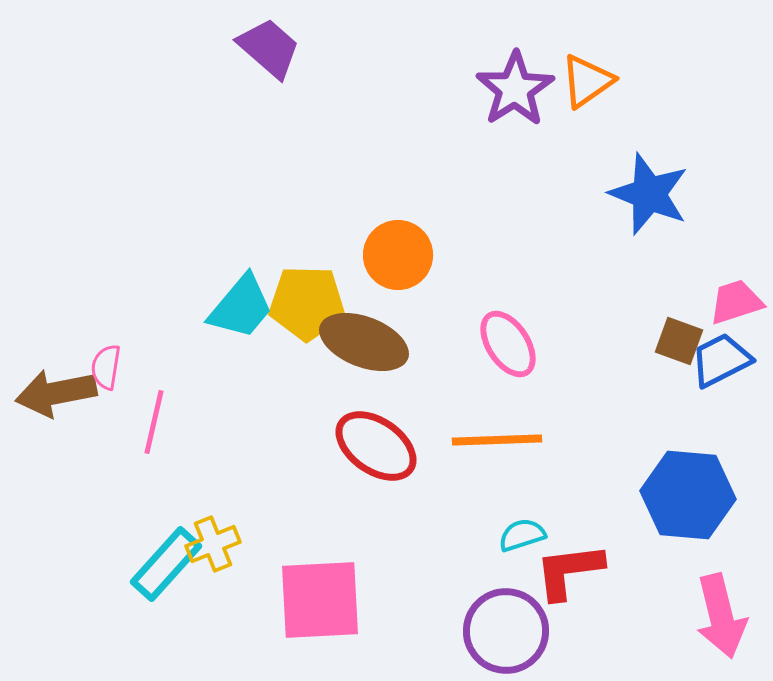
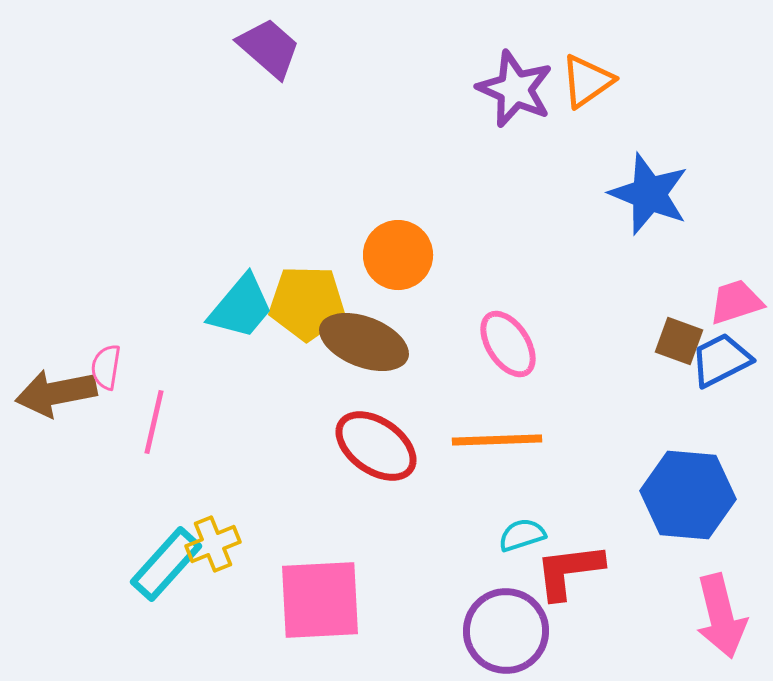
purple star: rotated 16 degrees counterclockwise
